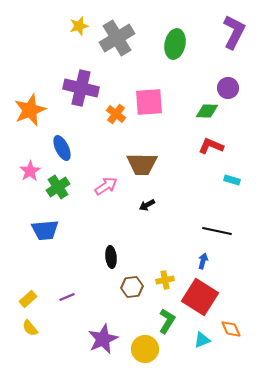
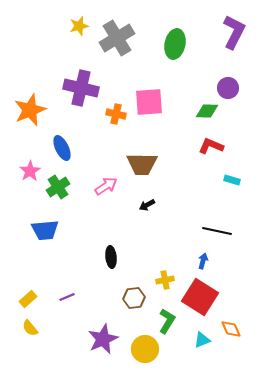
orange cross: rotated 24 degrees counterclockwise
brown hexagon: moved 2 px right, 11 px down
